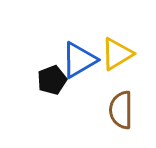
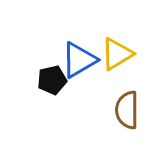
black pentagon: rotated 8 degrees clockwise
brown semicircle: moved 6 px right
